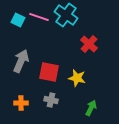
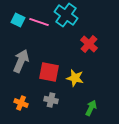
pink line: moved 5 px down
yellow star: moved 2 px left
orange cross: rotated 24 degrees clockwise
